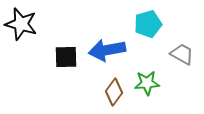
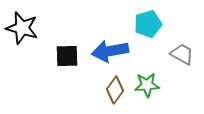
black star: moved 1 px right, 4 px down
blue arrow: moved 3 px right, 1 px down
black square: moved 1 px right, 1 px up
green star: moved 2 px down
brown diamond: moved 1 px right, 2 px up
